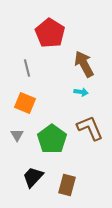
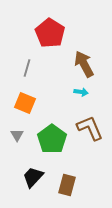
gray line: rotated 30 degrees clockwise
